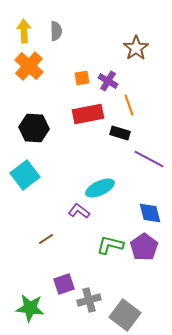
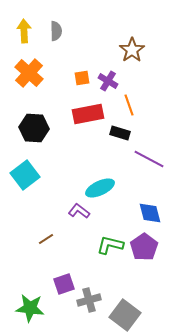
brown star: moved 4 px left, 2 px down
orange cross: moved 7 px down
